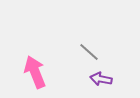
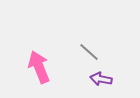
pink arrow: moved 4 px right, 5 px up
